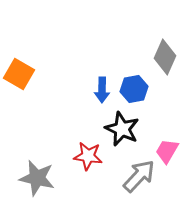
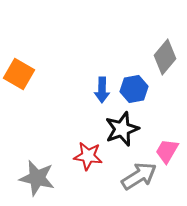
gray diamond: rotated 16 degrees clockwise
black star: rotated 28 degrees clockwise
gray arrow: rotated 15 degrees clockwise
